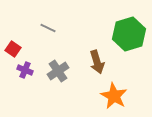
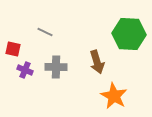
gray line: moved 3 px left, 4 px down
green hexagon: rotated 20 degrees clockwise
red square: rotated 21 degrees counterclockwise
gray cross: moved 2 px left, 4 px up; rotated 35 degrees clockwise
